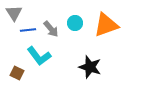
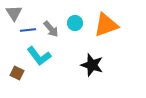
black star: moved 2 px right, 2 px up
